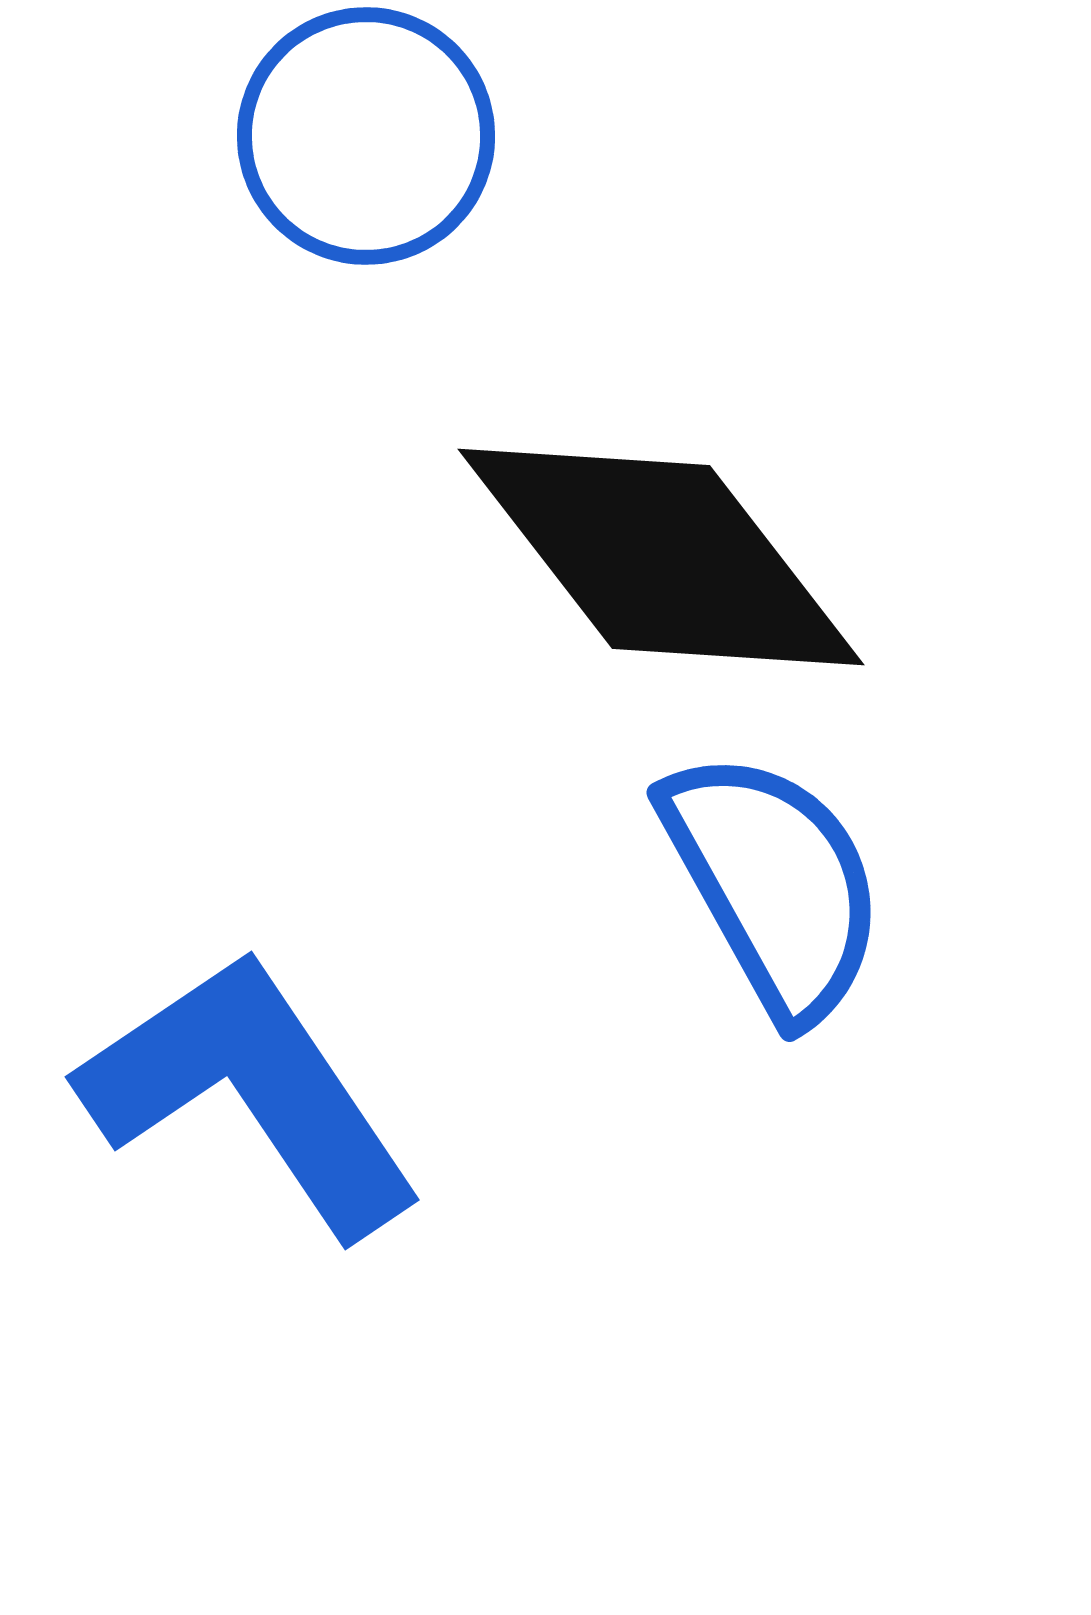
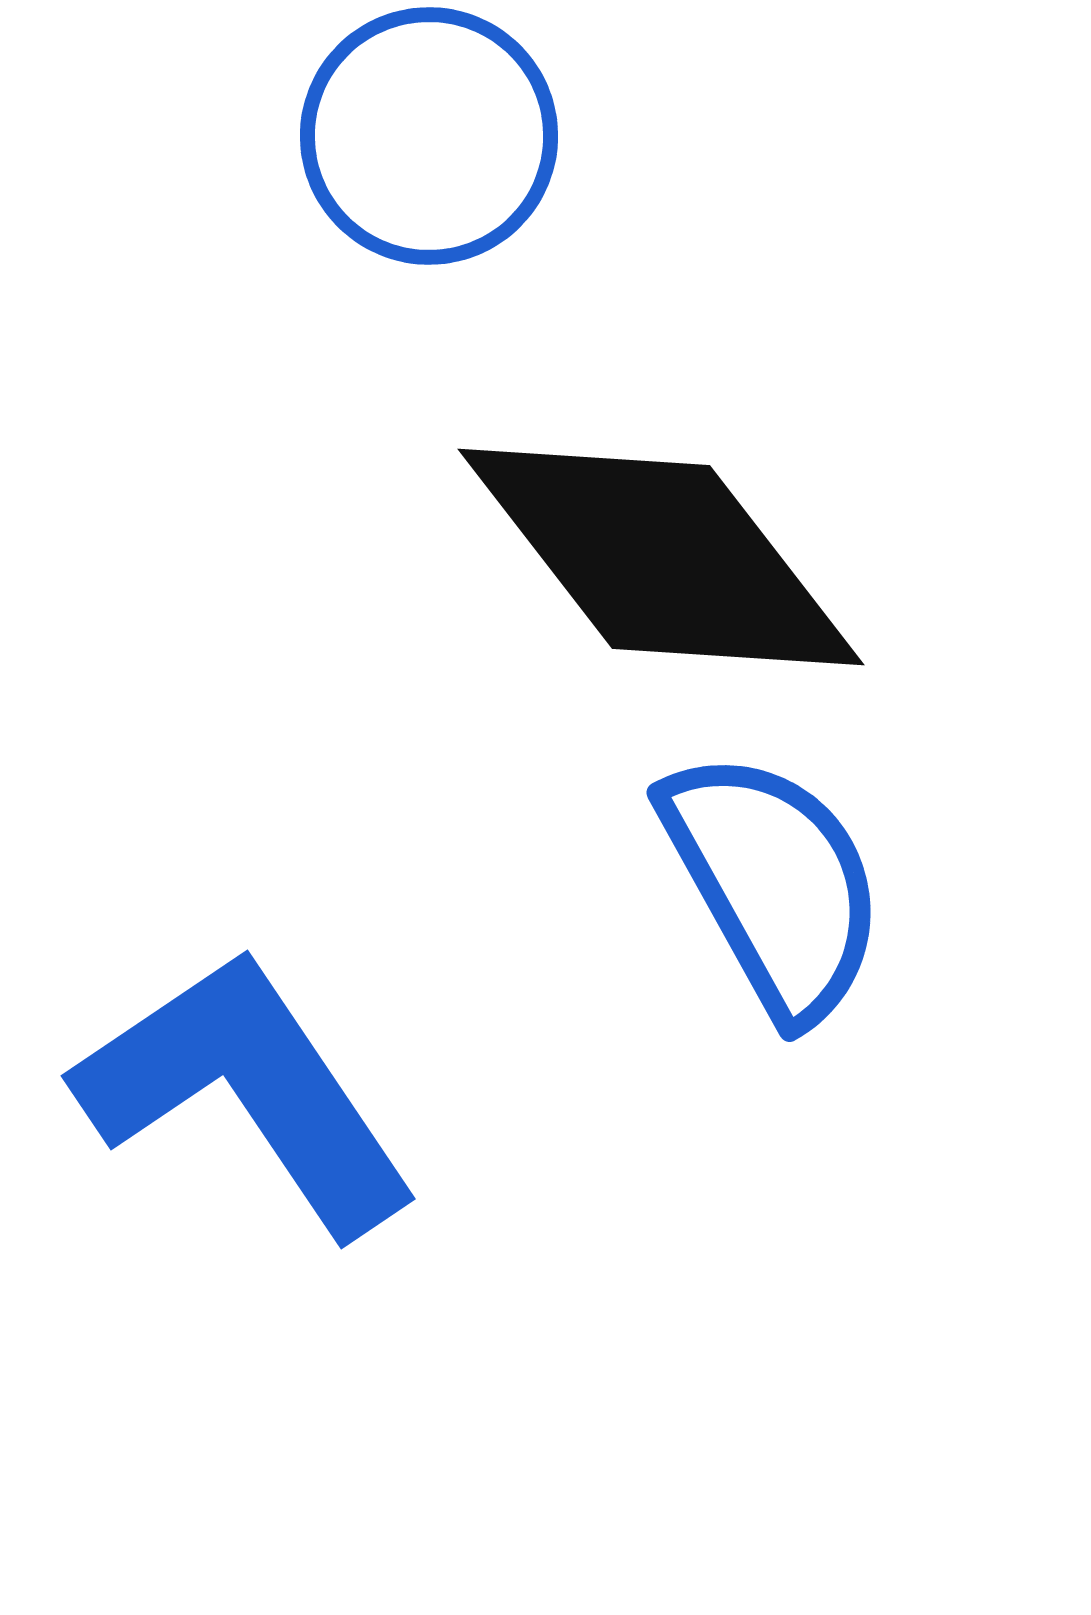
blue circle: moved 63 px right
blue L-shape: moved 4 px left, 1 px up
